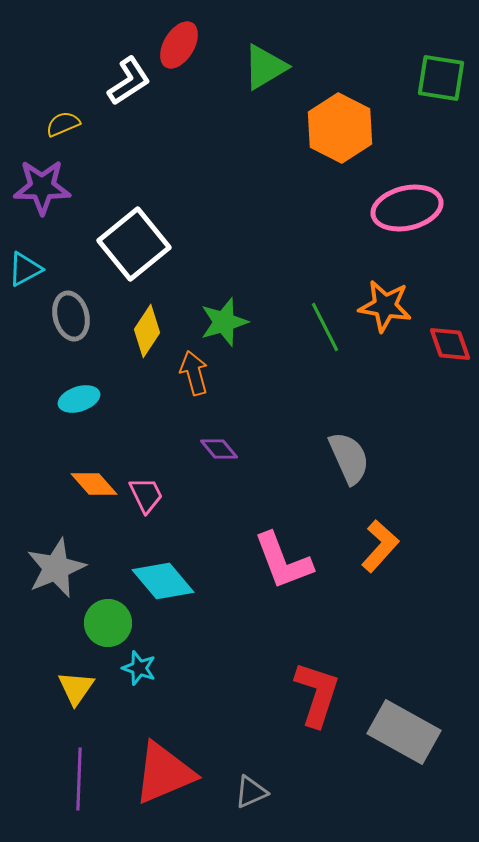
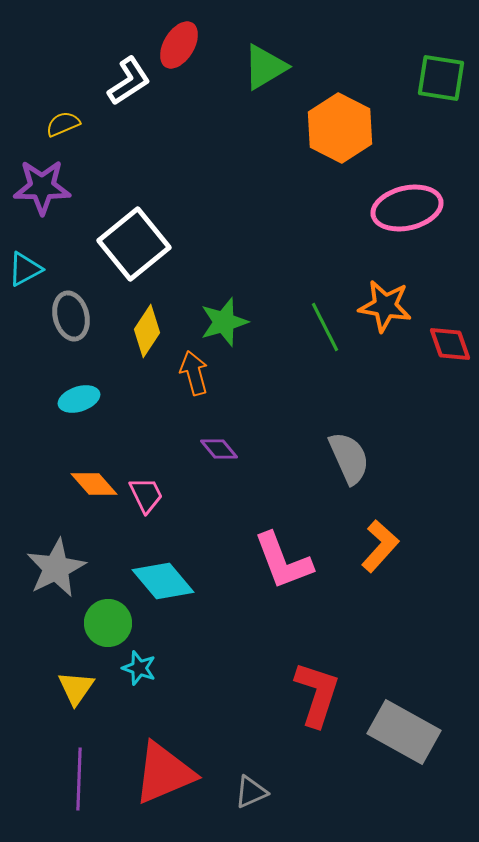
gray star: rotated 4 degrees counterclockwise
